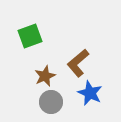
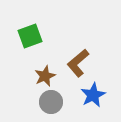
blue star: moved 3 px right, 2 px down; rotated 20 degrees clockwise
